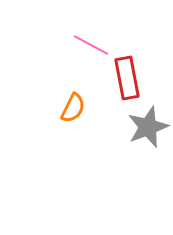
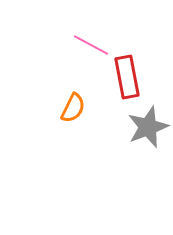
red rectangle: moved 1 px up
